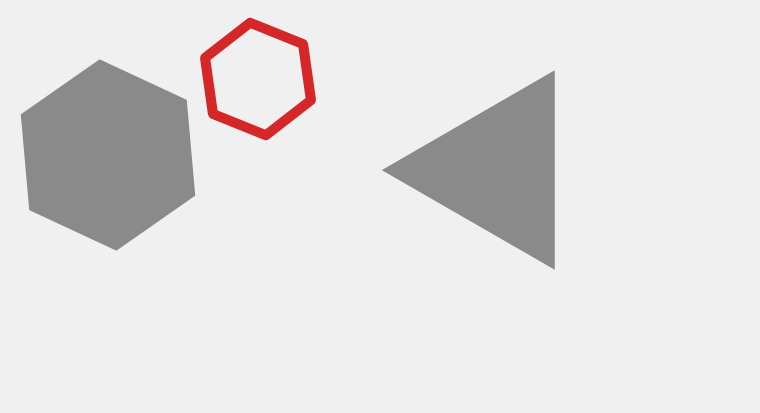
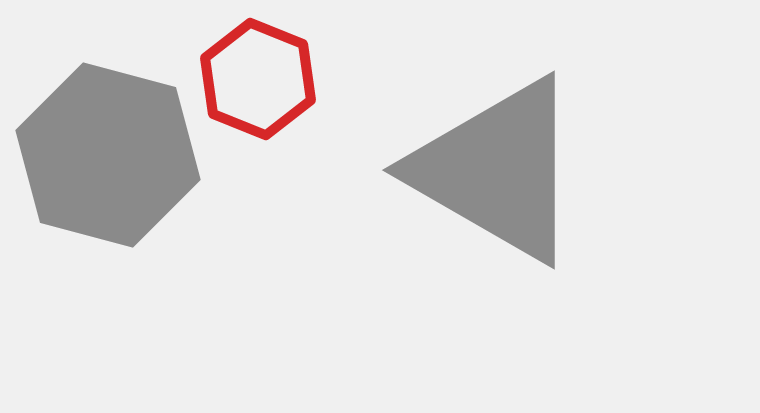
gray hexagon: rotated 10 degrees counterclockwise
